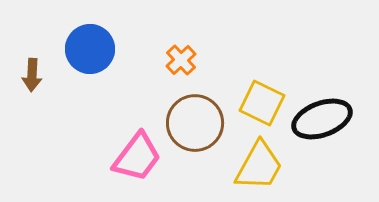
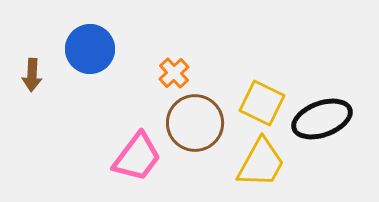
orange cross: moved 7 px left, 13 px down
yellow trapezoid: moved 2 px right, 3 px up
